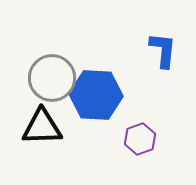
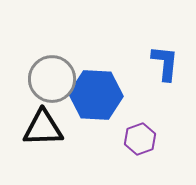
blue L-shape: moved 2 px right, 13 px down
gray circle: moved 1 px down
black triangle: moved 1 px right, 1 px down
